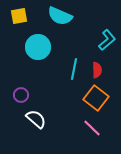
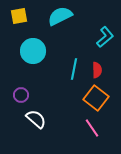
cyan semicircle: rotated 130 degrees clockwise
cyan L-shape: moved 2 px left, 3 px up
cyan circle: moved 5 px left, 4 px down
pink line: rotated 12 degrees clockwise
